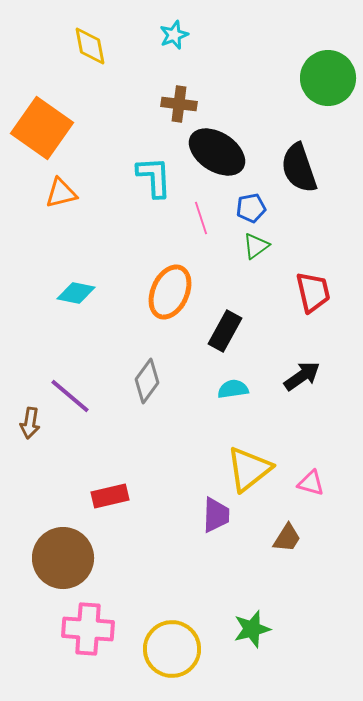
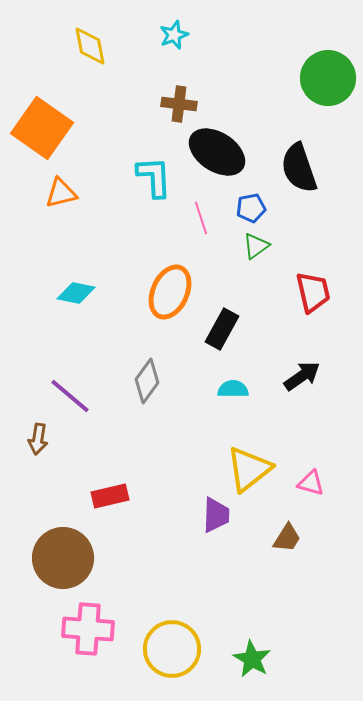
black rectangle: moved 3 px left, 2 px up
cyan semicircle: rotated 8 degrees clockwise
brown arrow: moved 8 px right, 16 px down
green star: moved 30 px down; rotated 27 degrees counterclockwise
